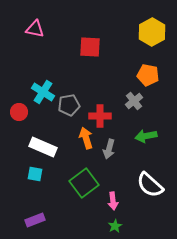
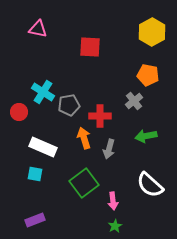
pink triangle: moved 3 px right
orange arrow: moved 2 px left
